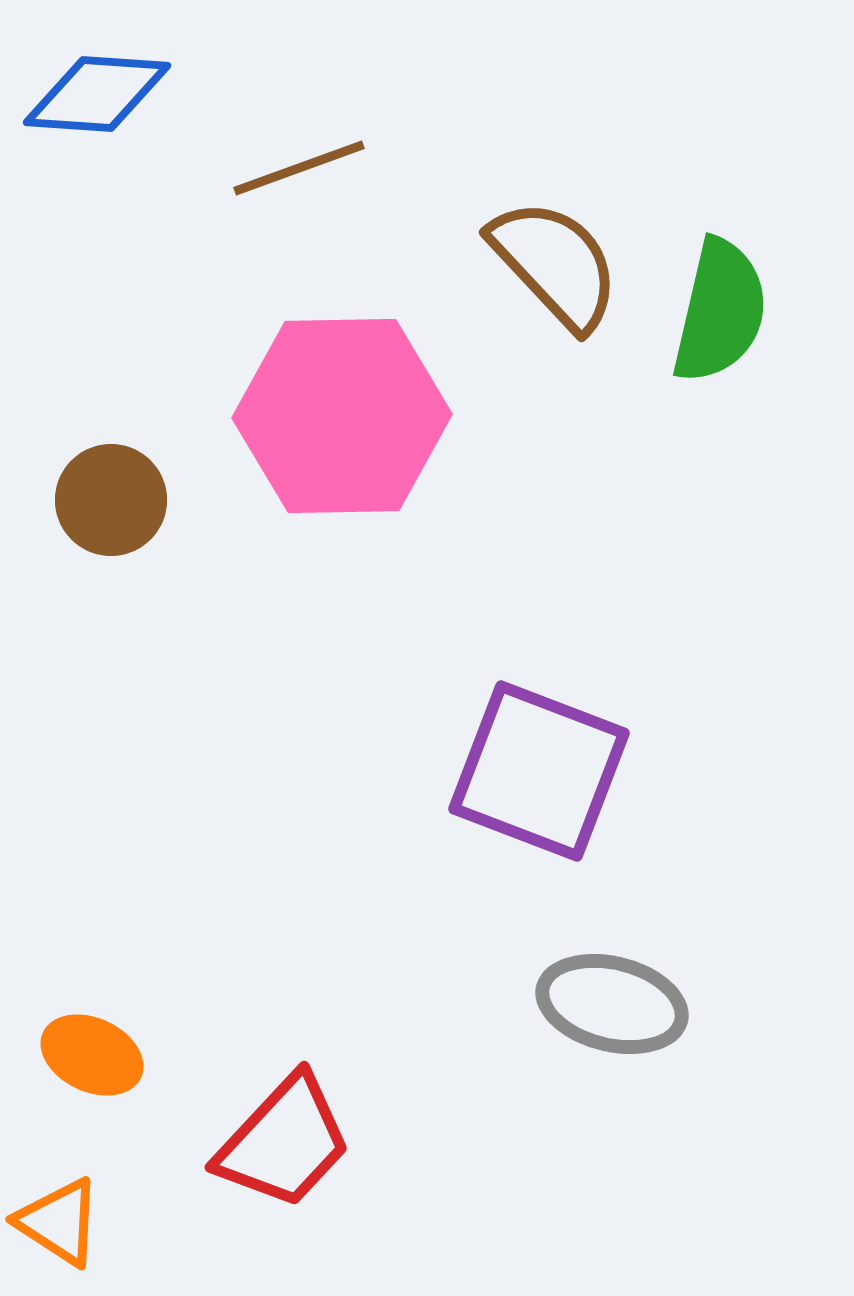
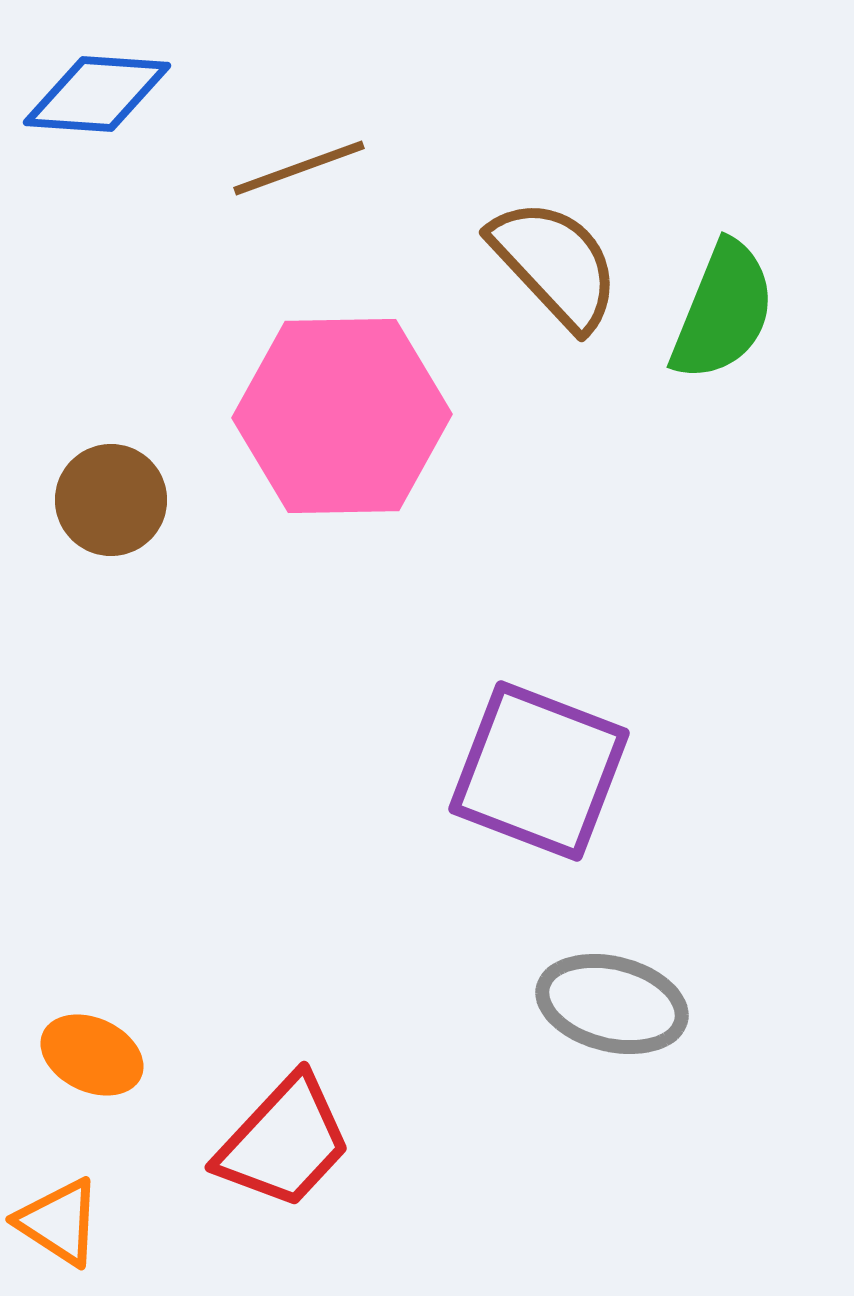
green semicircle: moved 3 px right; rotated 9 degrees clockwise
